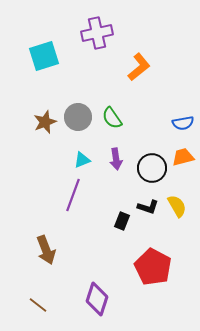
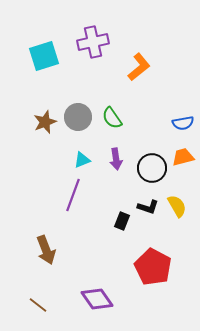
purple cross: moved 4 px left, 9 px down
purple diamond: rotated 52 degrees counterclockwise
